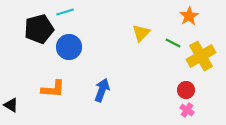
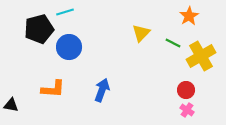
black triangle: rotated 21 degrees counterclockwise
